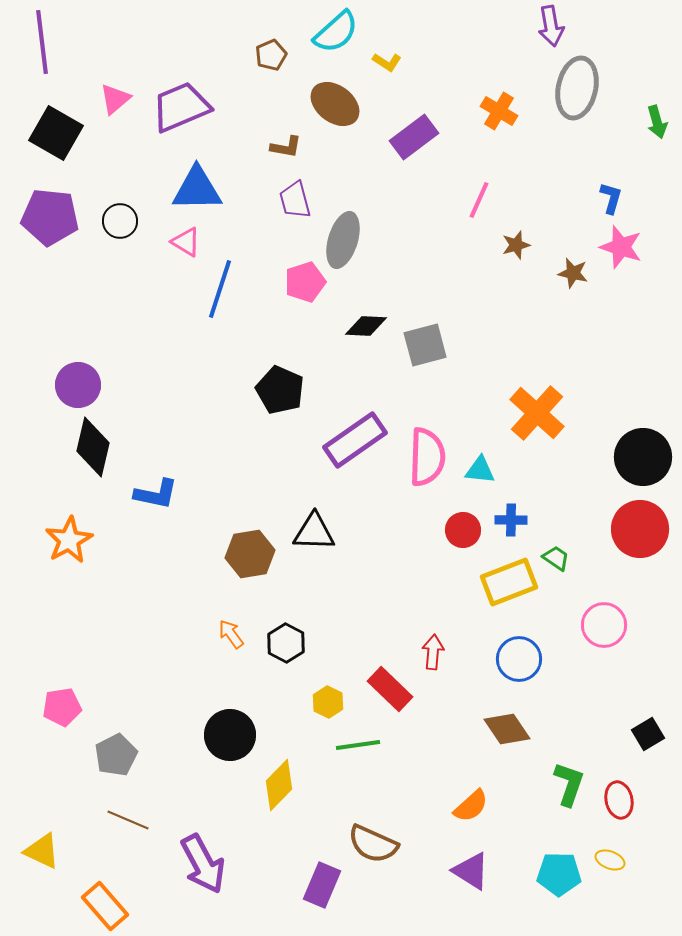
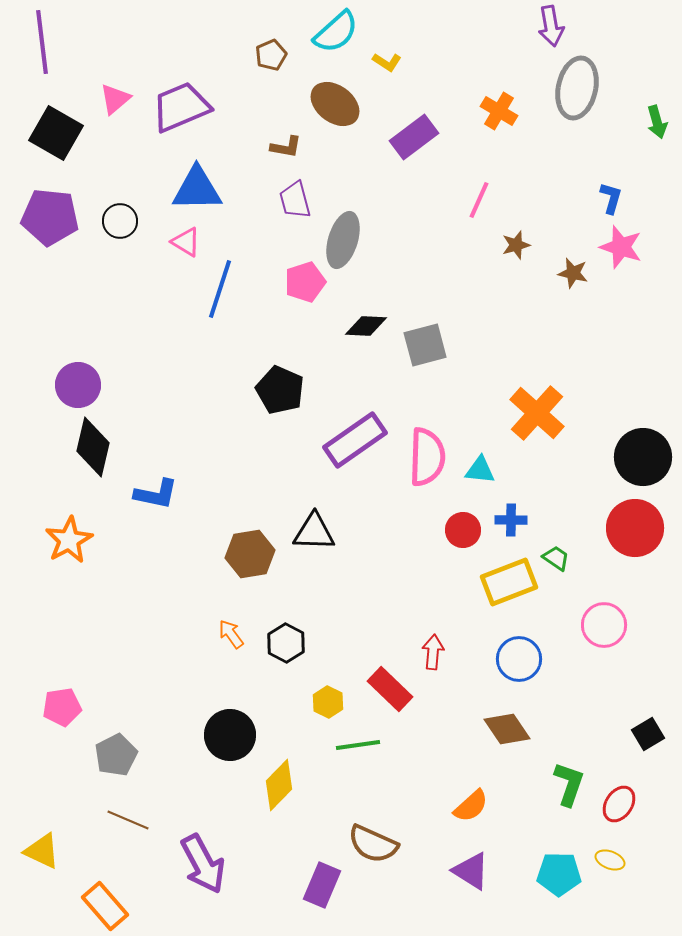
red circle at (640, 529): moved 5 px left, 1 px up
red ellipse at (619, 800): moved 4 px down; rotated 45 degrees clockwise
